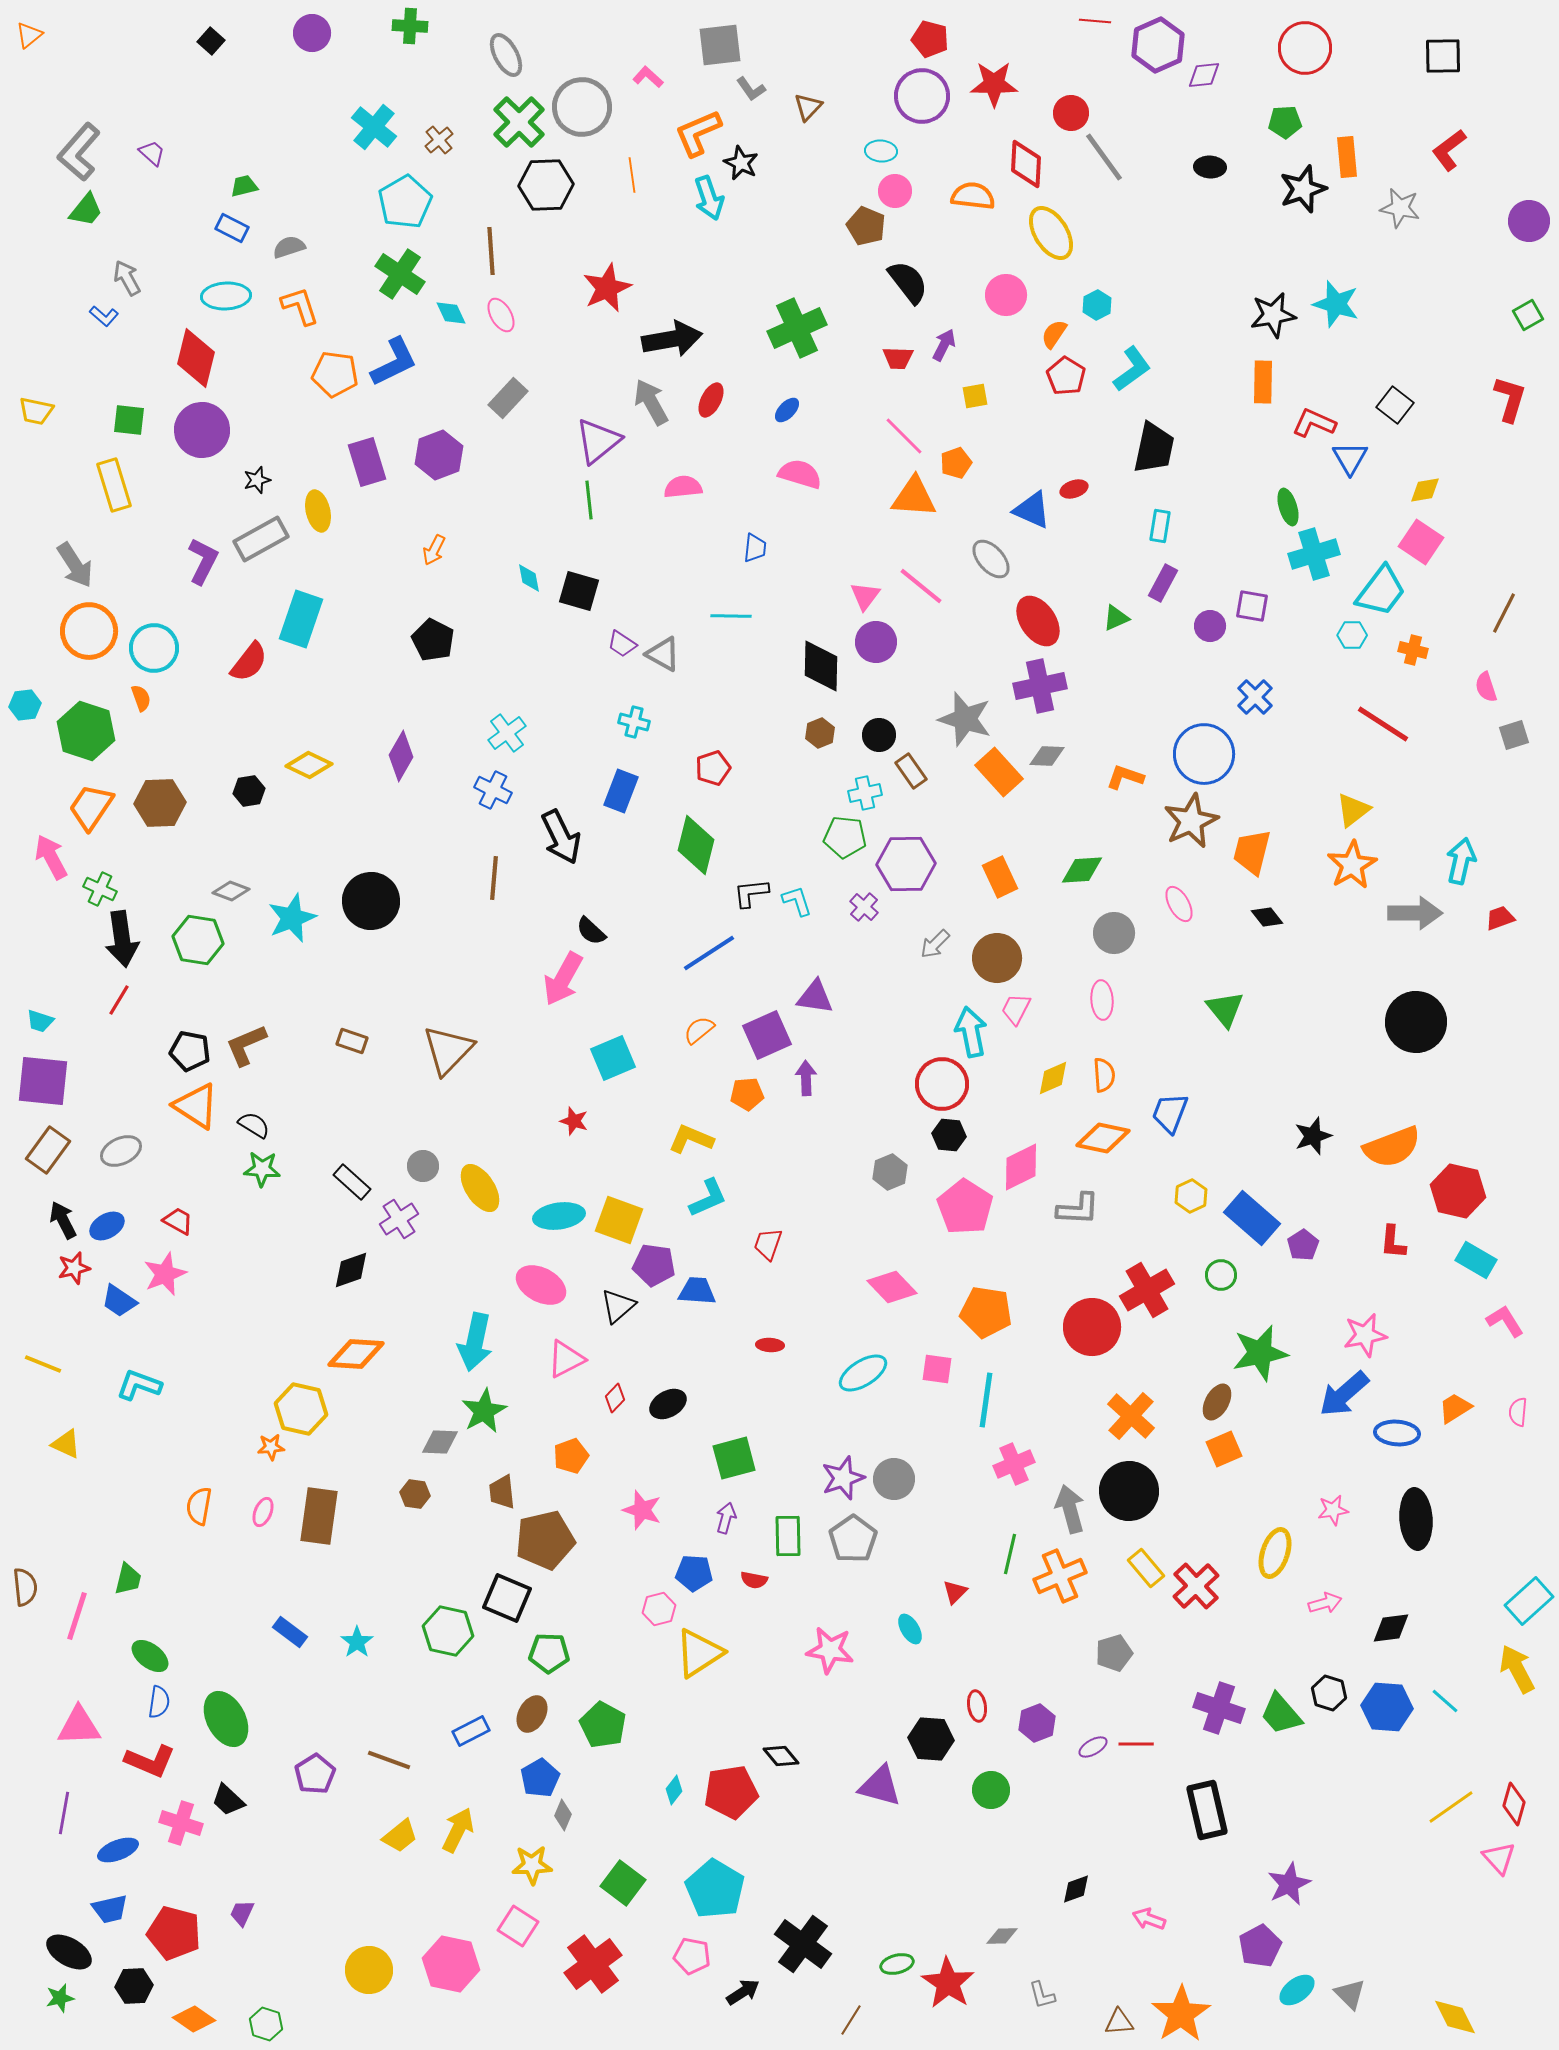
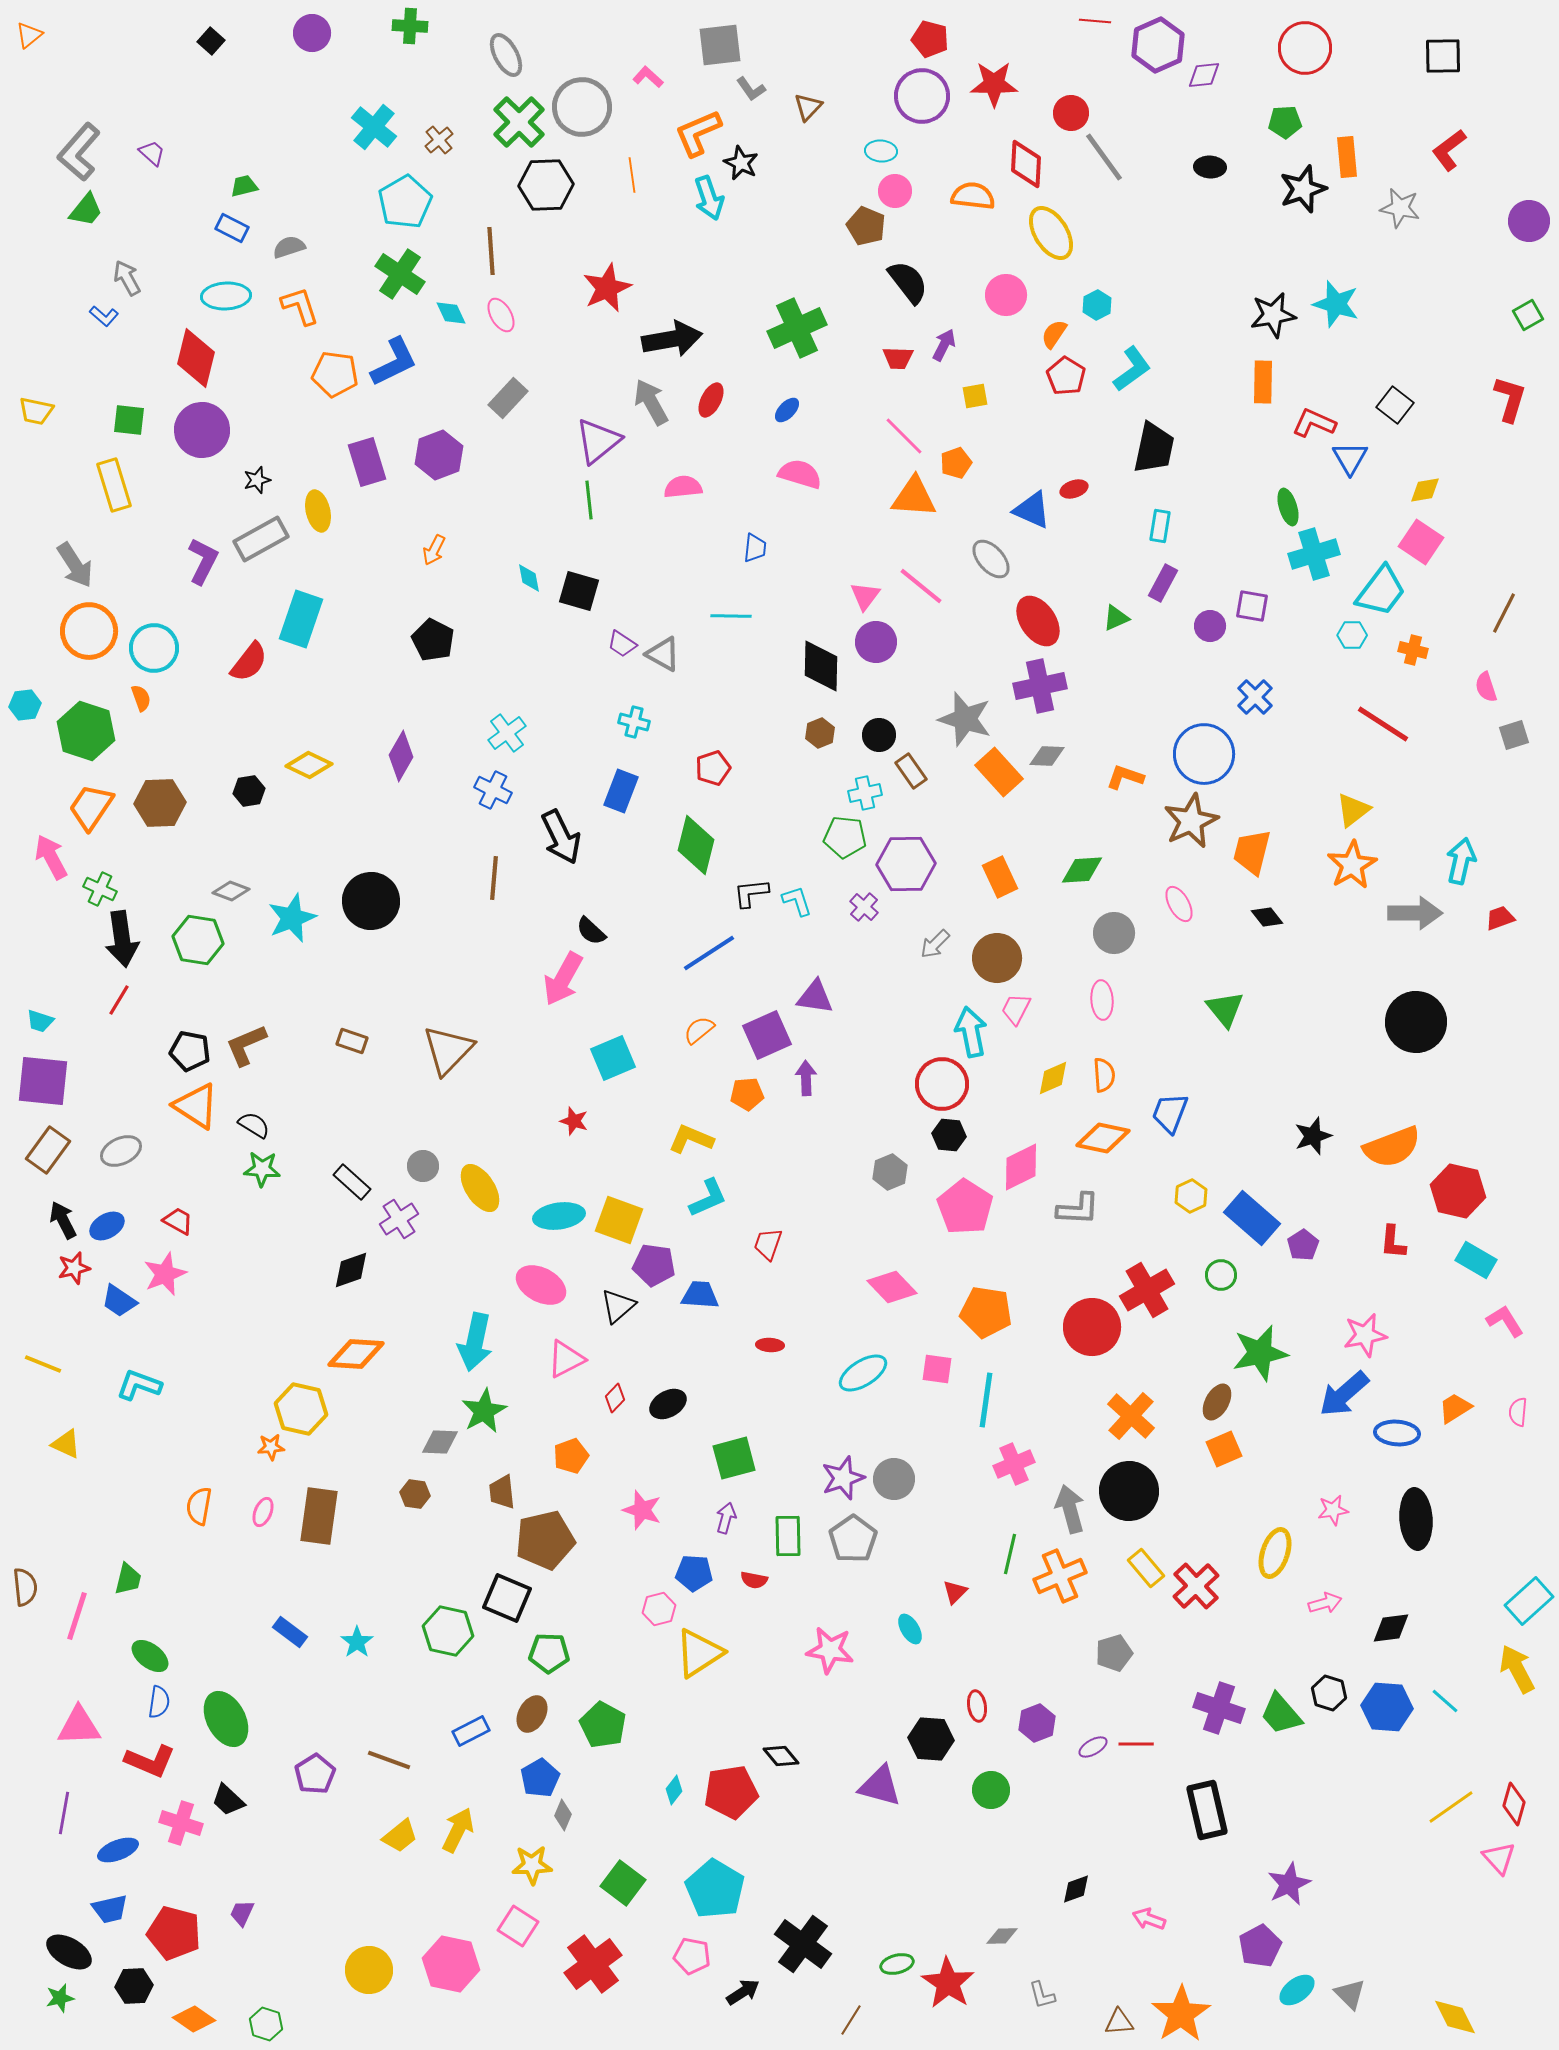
blue trapezoid at (697, 1291): moved 3 px right, 4 px down
